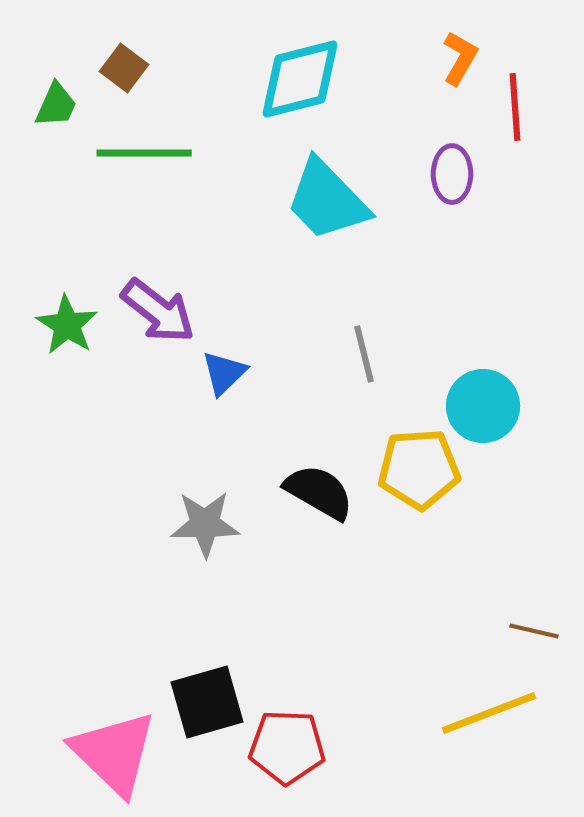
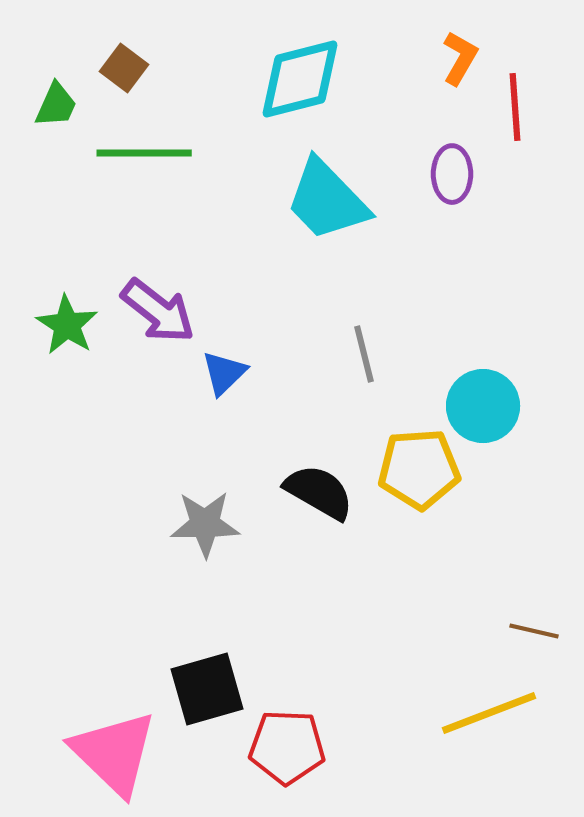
black square: moved 13 px up
